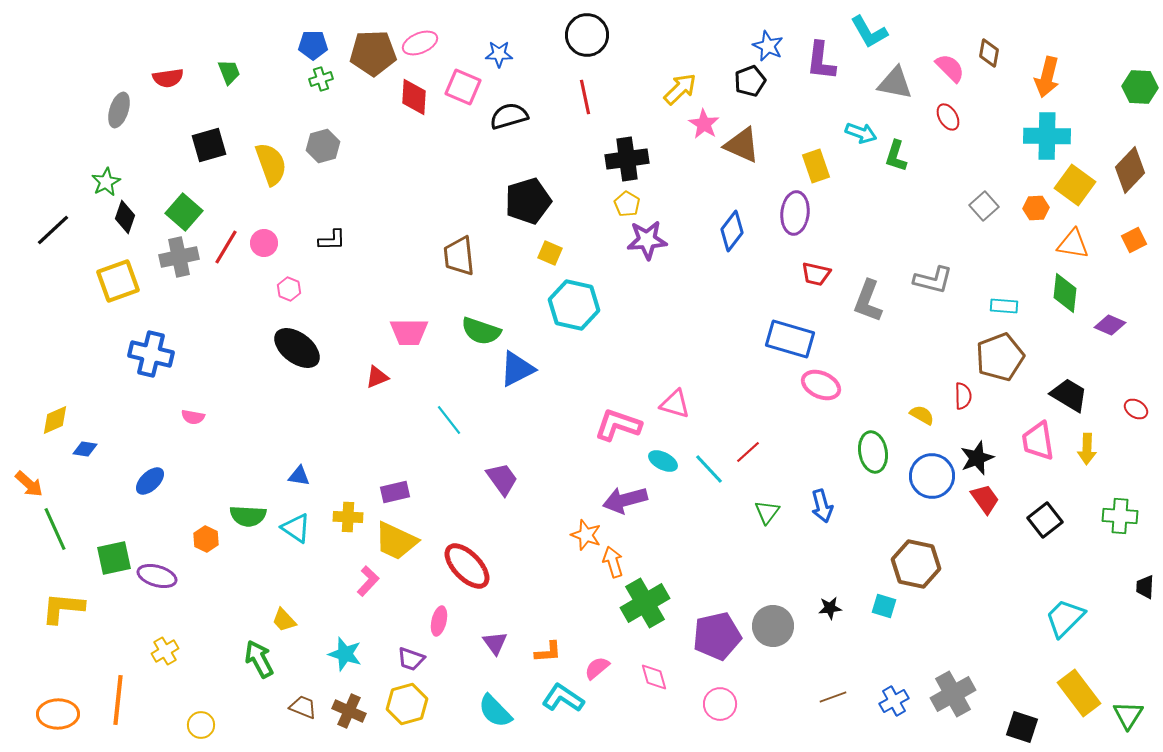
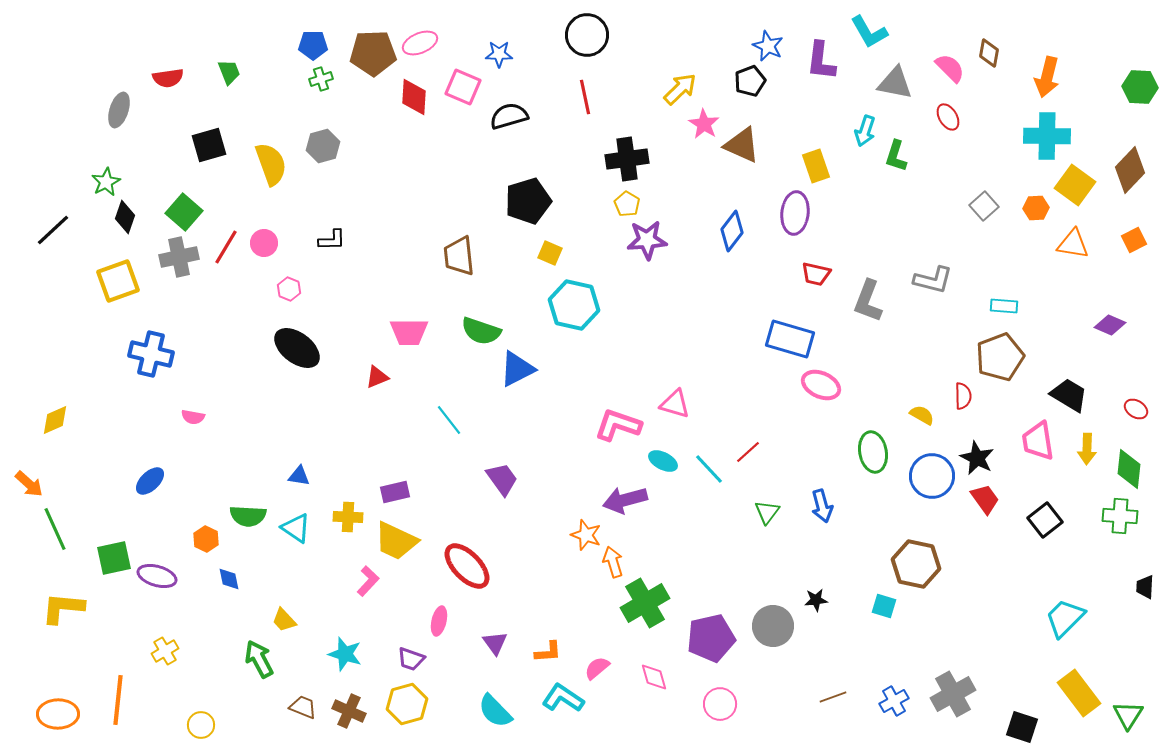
cyan arrow at (861, 133): moved 4 px right, 2 px up; rotated 88 degrees clockwise
green diamond at (1065, 293): moved 64 px right, 176 px down
blue diamond at (85, 449): moved 144 px right, 130 px down; rotated 70 degrees clockwise
black star at (977, 458): rotated 24 degrees counterclockwise
black star at (830, 608): moved 14 px left, 8 px up
purple pentagon at (717, 636): moved 6 px left, 2 px down
